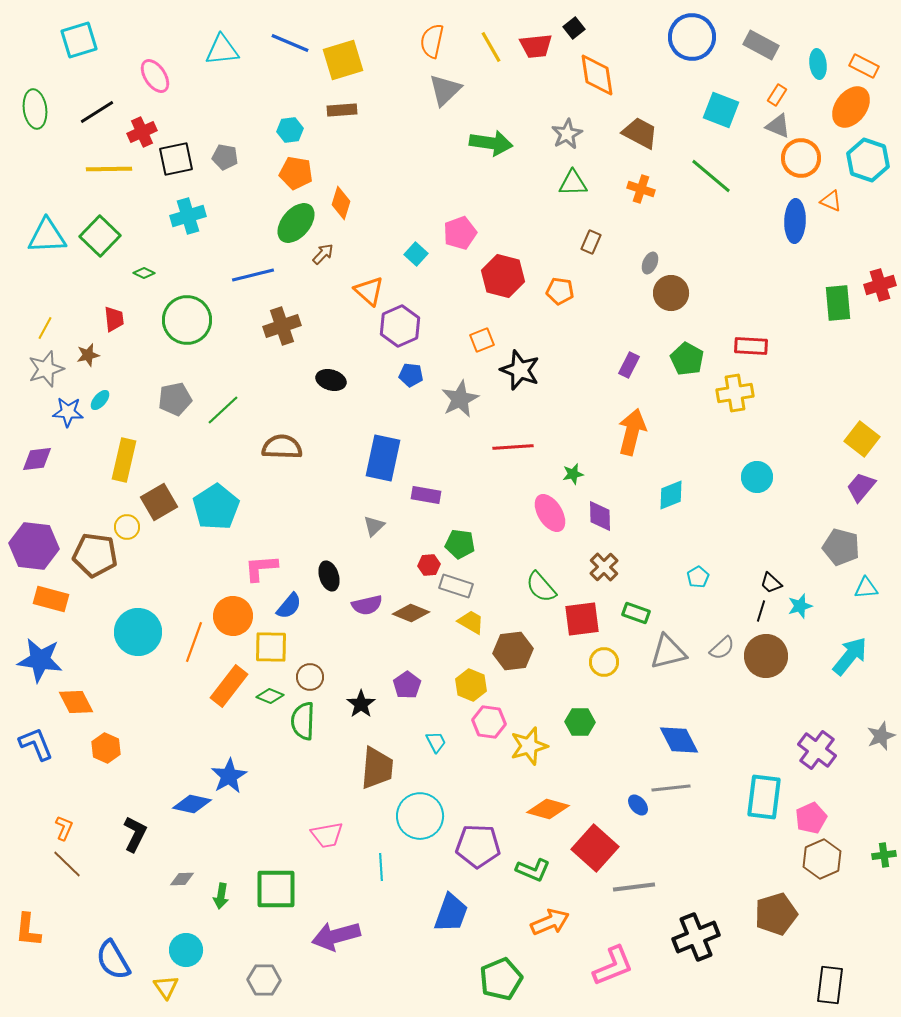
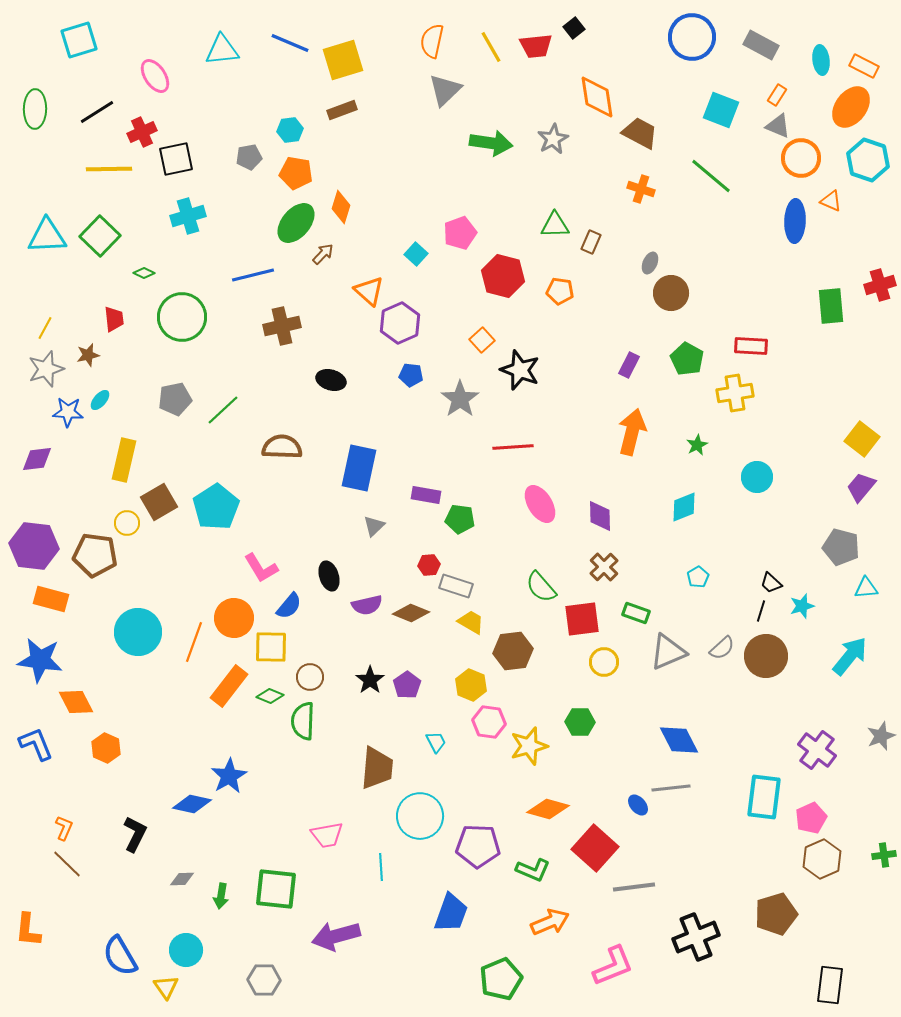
cyan ellipse at (818, 64): moved 3 px right, 4 px up
orange diamond at (597, 75): moved 22 px down
green ellipse at (35, 109): rotated 9 degrees clockwise
brown rectangle at (342, 110): rotated 16 degrees counterclockwise
gray star at (567, 134): moved 14 px left, 5 px down
gray pentagon at (225, 157): moved 24 px right; rotated 20 degrees counterclockwise
green triangle at (573, 183): moved 18 px left, 42 px down
orange diamond at (341, 203): moved 4 px down
green rectangle at (838, 303): moved 7 px left, 3 px down
green circle at (187, 320): moved 5 px left, 3 px up
brown cross at (282, 326): rotated 6 degrees clockwise
purple hexagon at (400, 326): moved 3 px up
orange square at (482, 340): rotated 20 degrees counterclockwise
gray star at (460, 399): rotated 9 degrees counterclockwise
blue rectangle at (383, 458): moved 24 px left, 10 px down
green star at (573, 474): moved 124 px right, 29 px up; rotated 15 degrees counterclockwise
cyan diamond at (671, 495): moved 13 px right, 12 px down
pink ellipse at (550, 513): moved 10 px left, 9 px up
yellow circle at (127, 527): moved 4 px up
green pentagon at (460, 544): moved 25 px up
pink L-shape at (261, 568): rotated 117 degrees counterclockwise
cyan star at (800, 606): moved 2 px right
orange circle at (233, 616): moved 1 px right, 2 px down
gray triangle at (668, 652): rotated 9 degrees counterclockwise
black star at (361, 704): moved 9 px right, 24 px up
green square at (276, 889): rotated 6 degrees clockwise
blue semicircle at (113, 960): moved 7 px right, 4 px up
